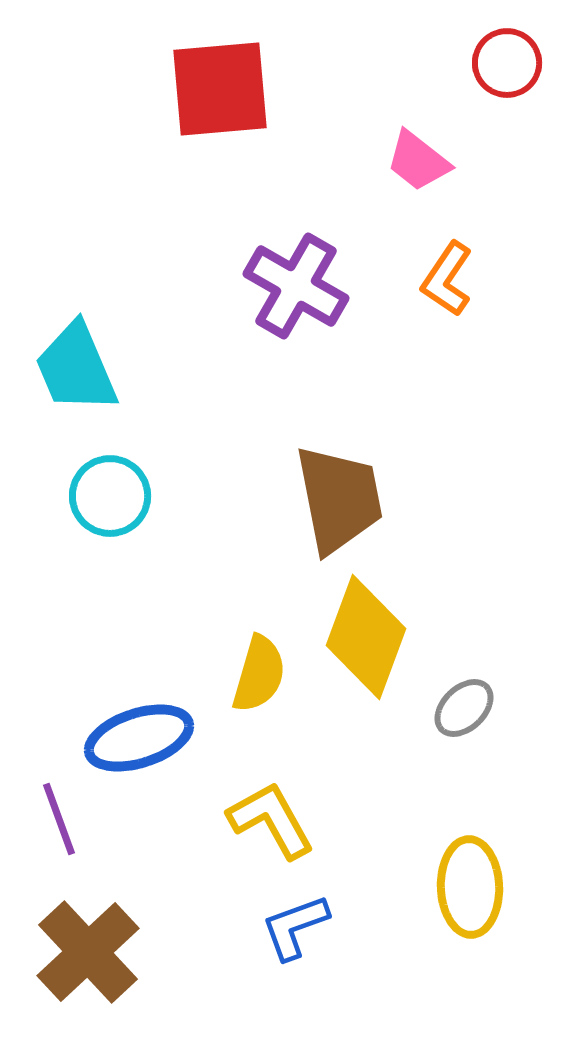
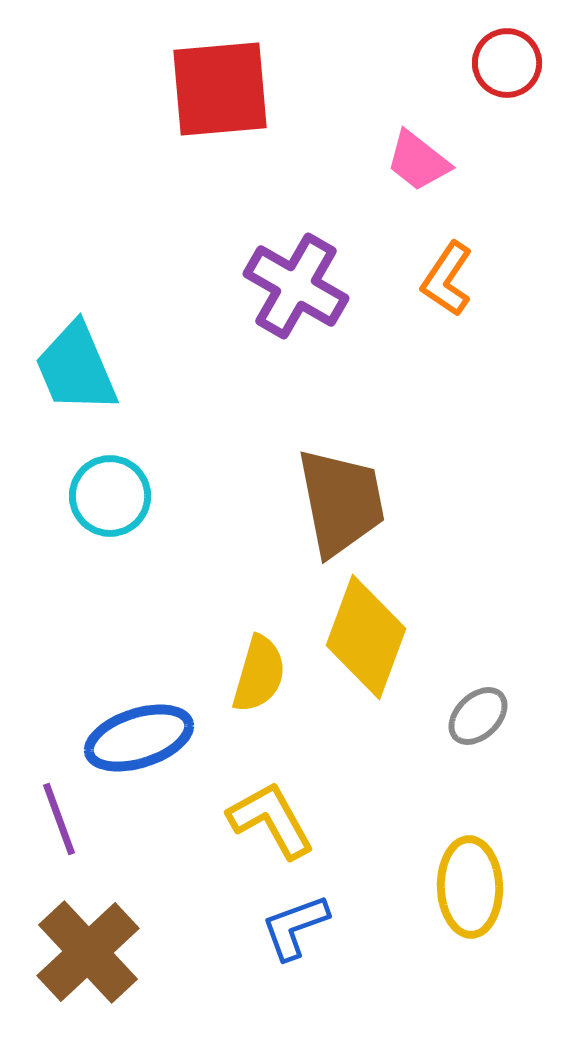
brown trapezoid: moved 2 px right, 3 px down
gray ellipse: moved 14 px right, 8 px down
